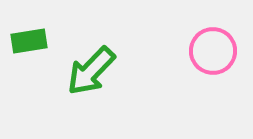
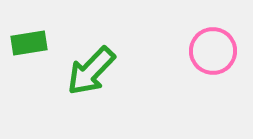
green rectangle: moved 2 px down
